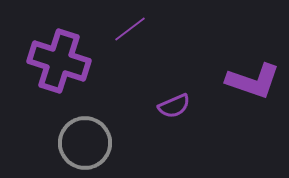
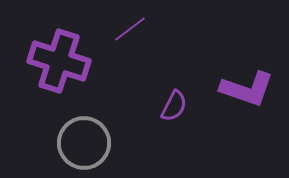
purple L-shape: moved 6 px left, 8 px down
purple semicircle: rotated 40 degrees counterclockwise
gray circle: moved 1 px left
